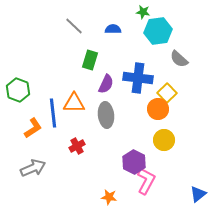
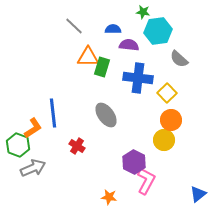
green rectangle: moved 12 px right, 7 px down
purple semicircle: moved 23 px right, 39 px up; rotated 108 degrees counterclockwise
green hexagon: moved 55 px down
orange triangle: moved 14 px right, 46 px up
orange circle: moved 13 px right, 11 px down
gray ellipse: rotated 30 degrees counterclockwise
red cross: rotated 28 degrees counterclockwise
